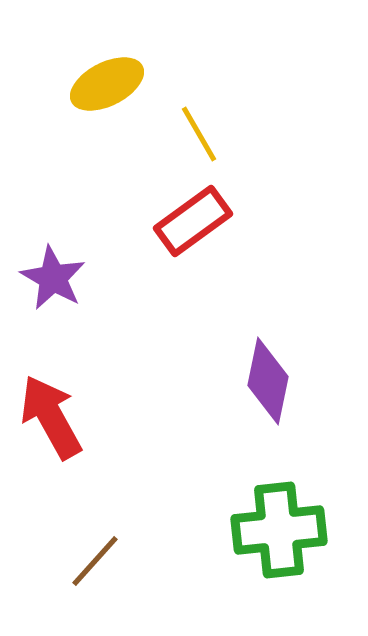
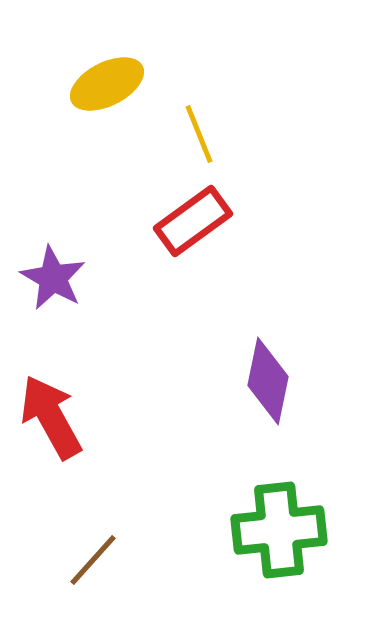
yellow line: rotated 8 degrees clockwise
brown line: moved 2 px left, 1 px up
